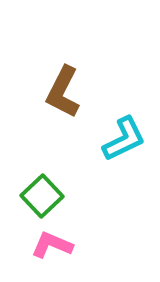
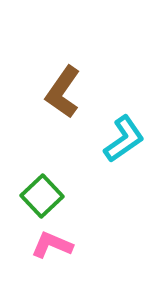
brown L-shape: rotated 8 degrees clockwise
cyan L-shape: rotated 9 degrees counterclockwise
